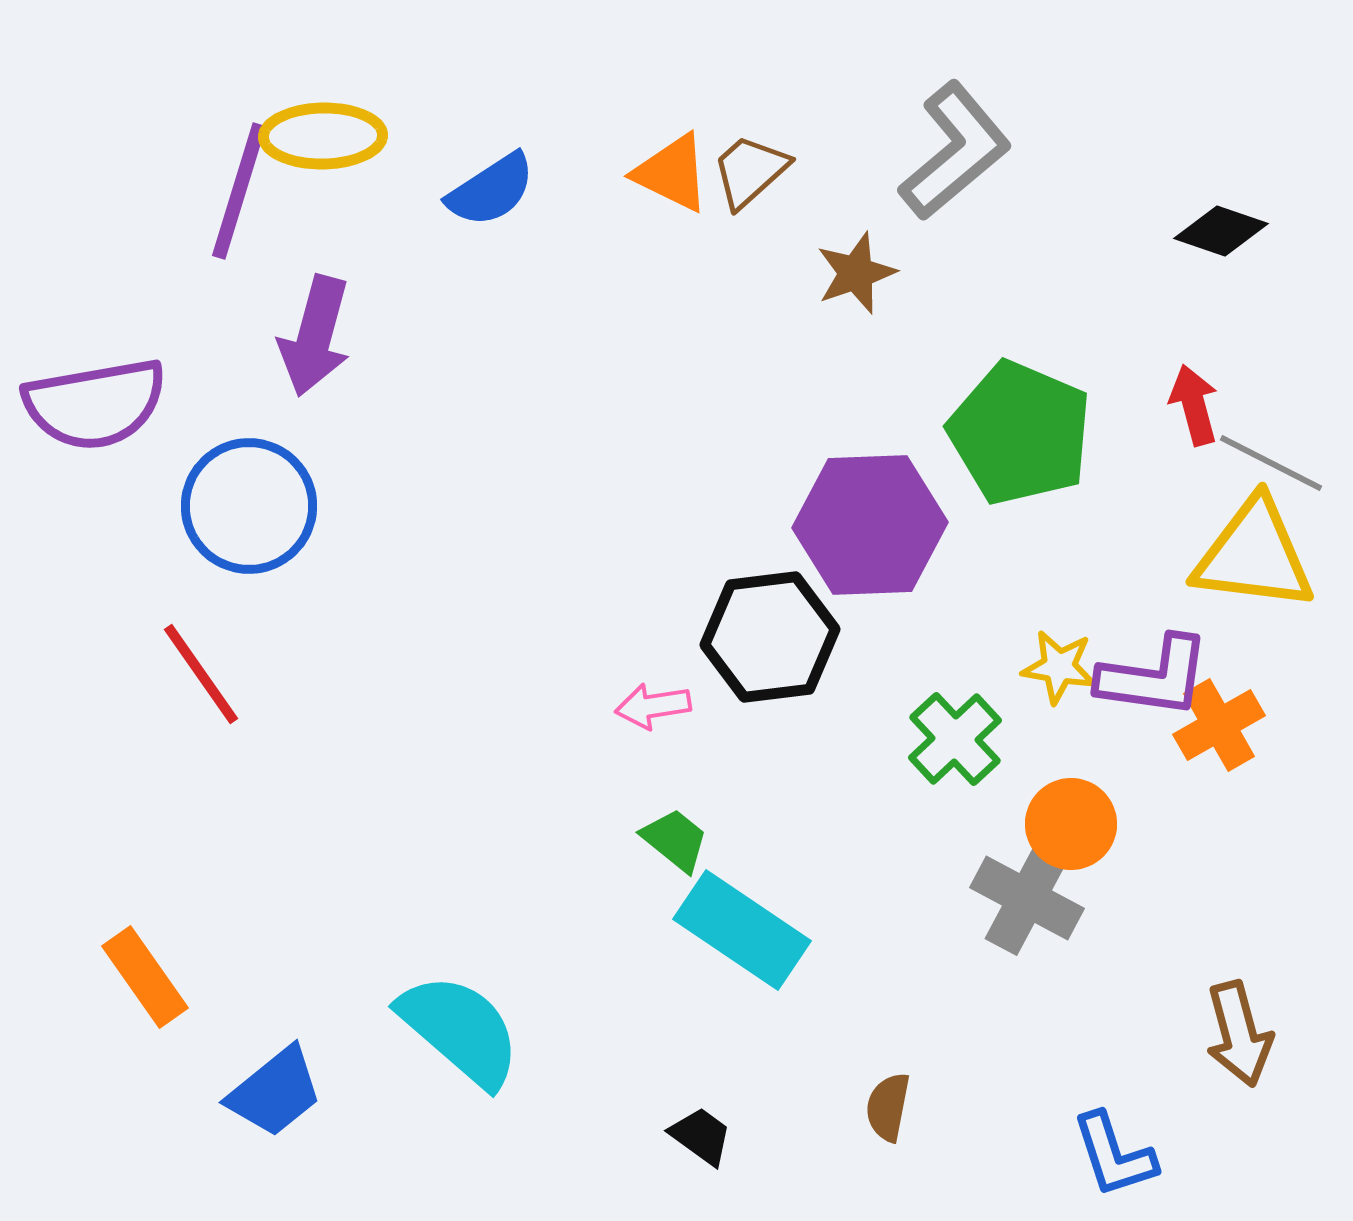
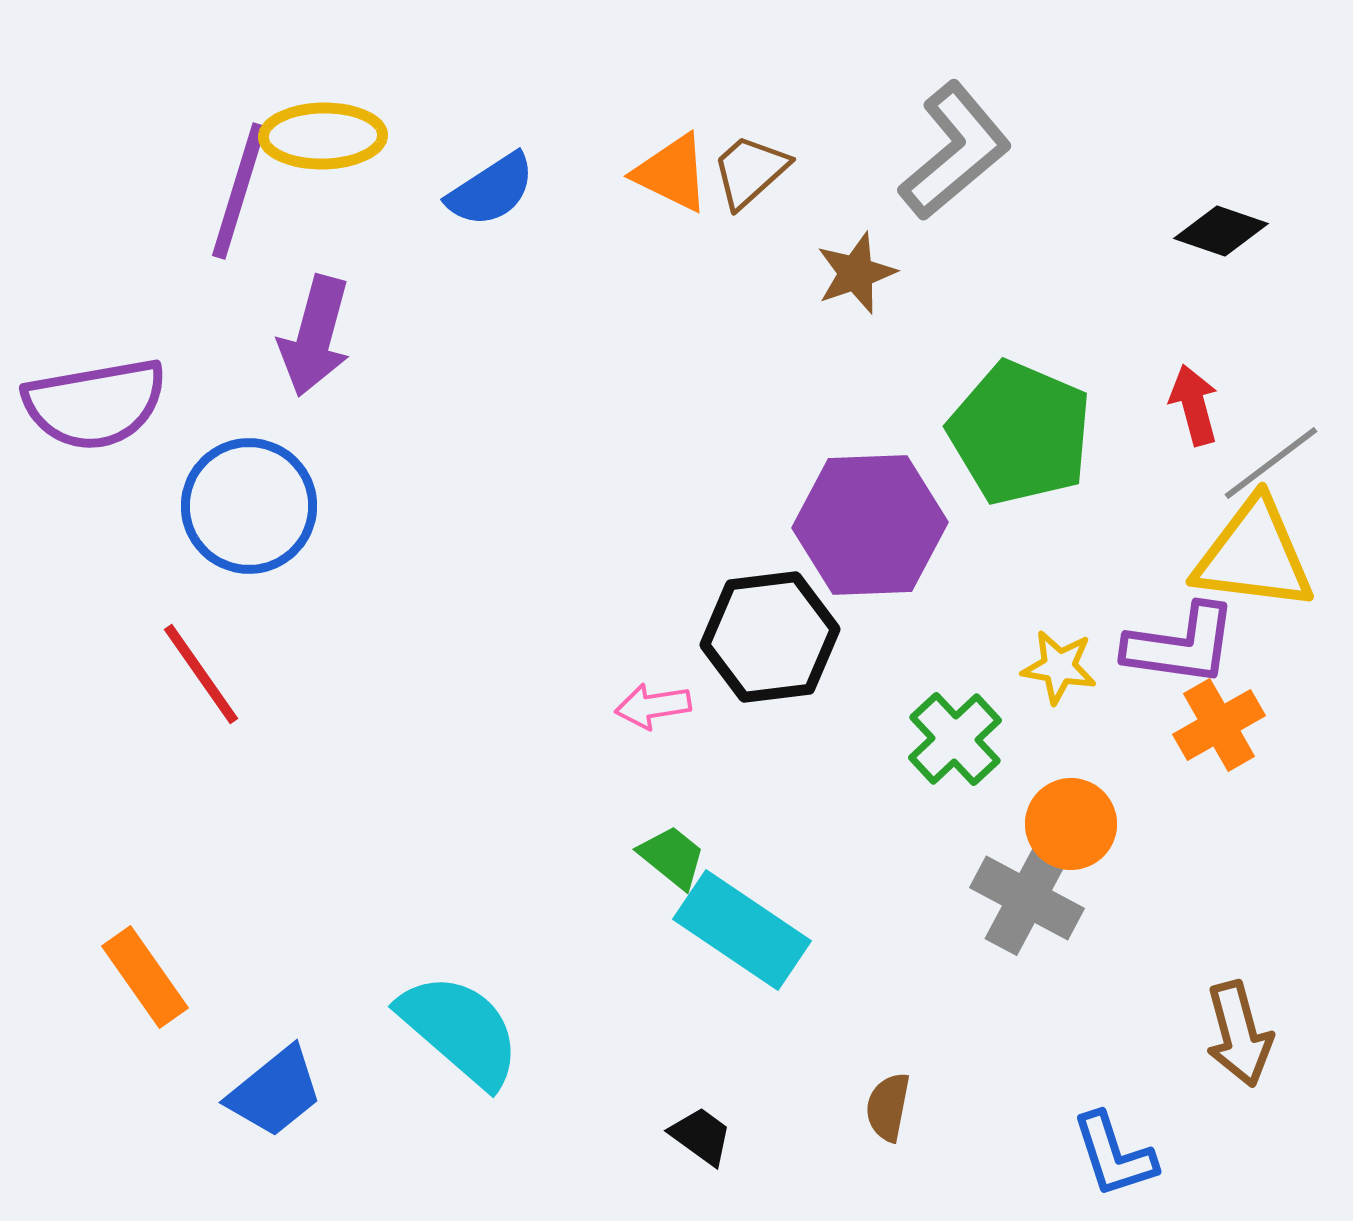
gray line: rotated 64 degrees counterclockwise
purple L-shape: moved 27 px right, 32 px up
green trapezoid: moved 3 px left, 17 px down
